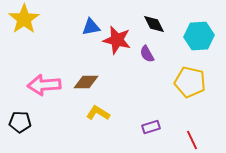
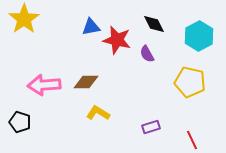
cyan hexagon: rotated 24 degrees counterclockwise
black pentagon: rotated 15 degrees clockwise
